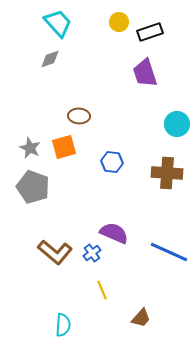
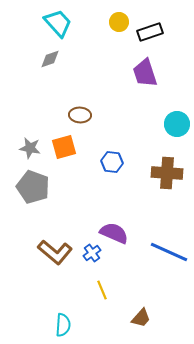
brown ellipse: moved 1 px right, 1 px up
gray star: rotated 15 degrees counterclockwise
